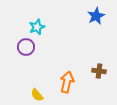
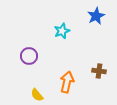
cyan star: moved 25 px right, 4 px down
purple circle: moved 3 px right, 9 px down
